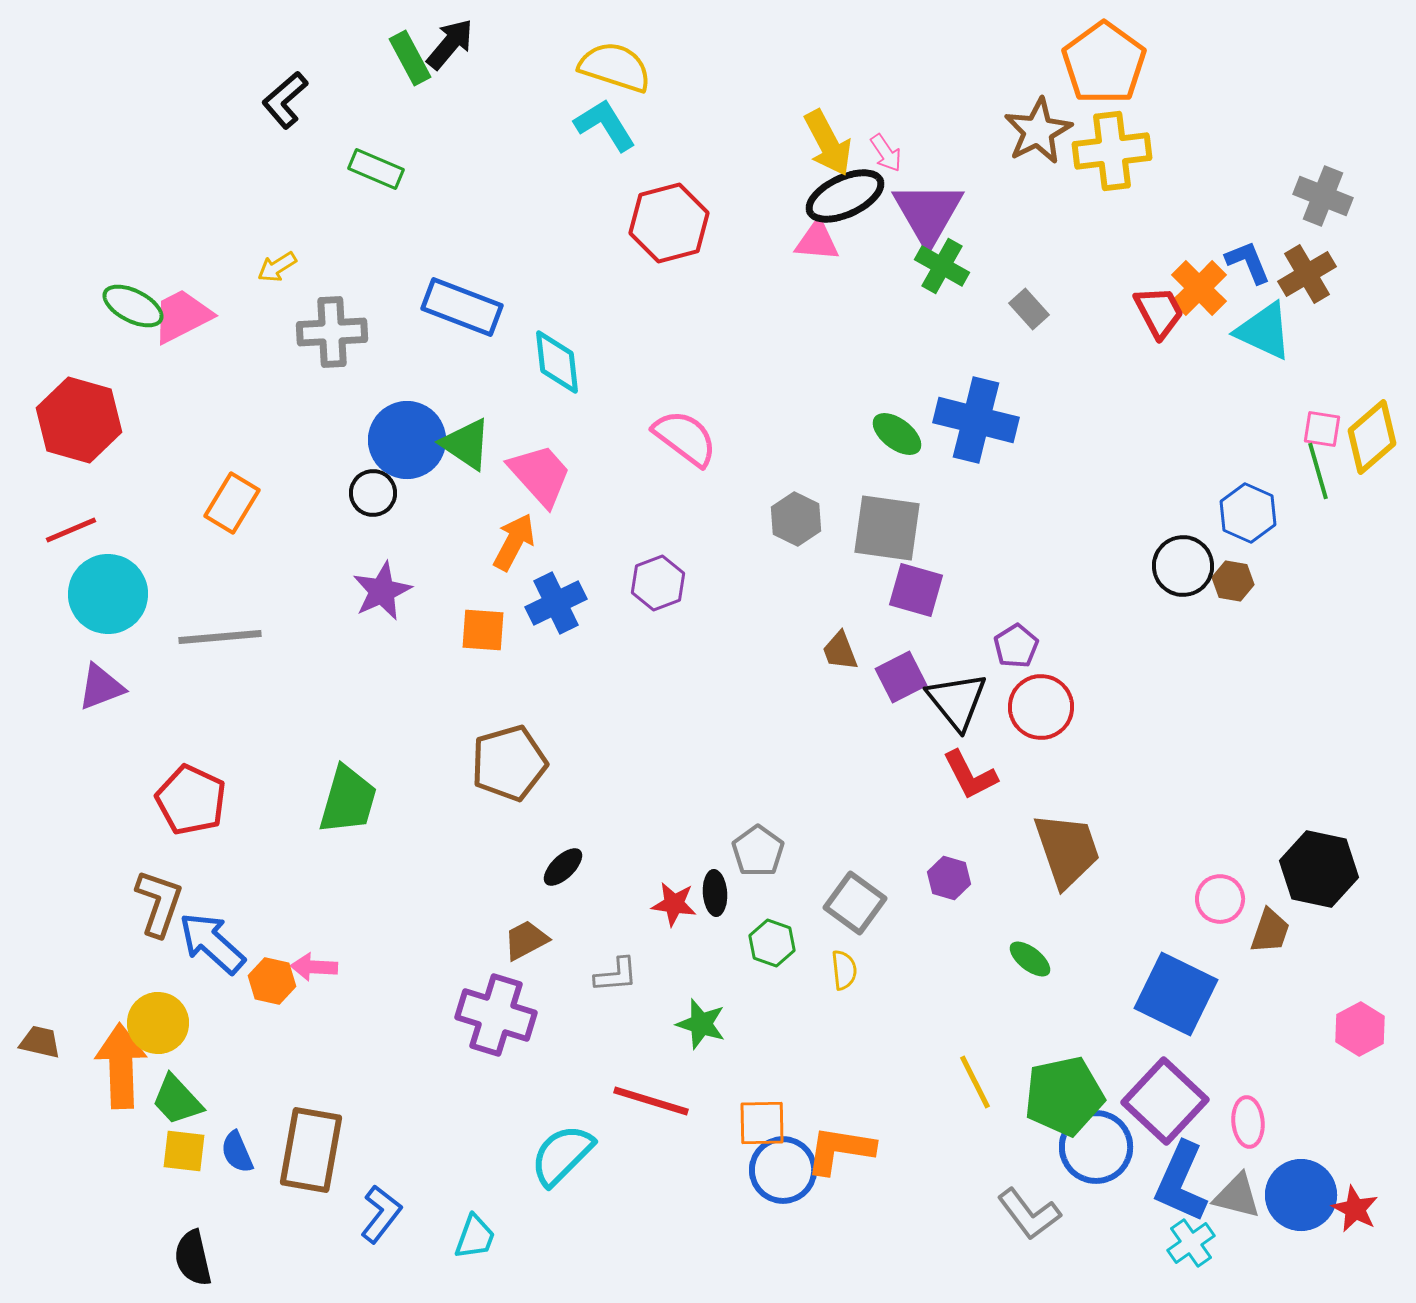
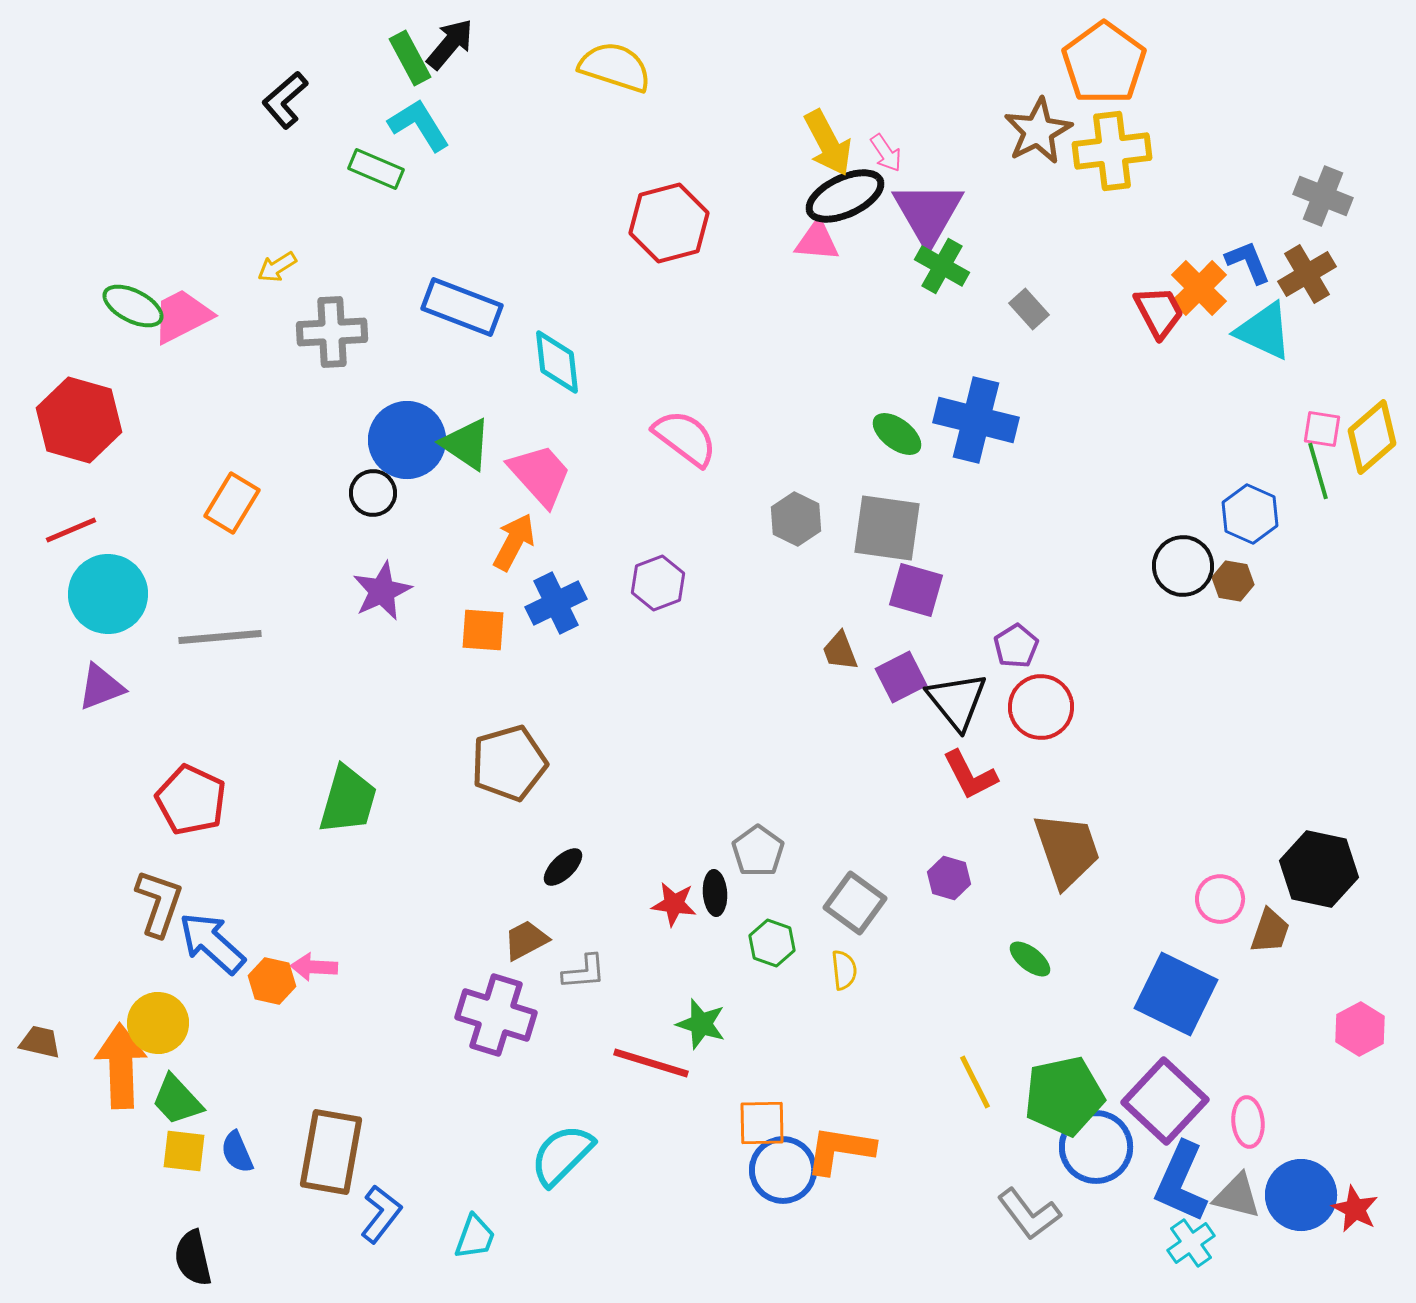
cyan L-shape at (605, 125): moved 186 px left
blue hexagon at (1248, 513): moved 2 px right, 1 px down
gray L-shape at (616, 975): moved 32 px left, 3 px up
red line at (651, 1101): moved 38 px up
brown rectangle at (311, 1150): moved 20 px right, 2 px down
